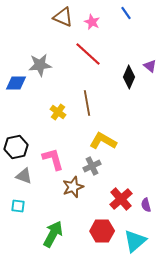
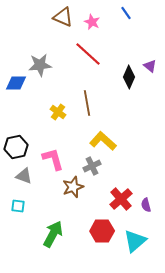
yellow L-shape: rotated 12 degrees clockwise
